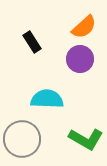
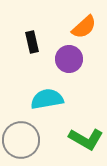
black rectangle: rotated 20 degrees clockwise
purple circle: moved 11 px left
cyan semicircle: rotated 12 degrees counterclockwise
gray circle: moved 1 px left, 1 px down
